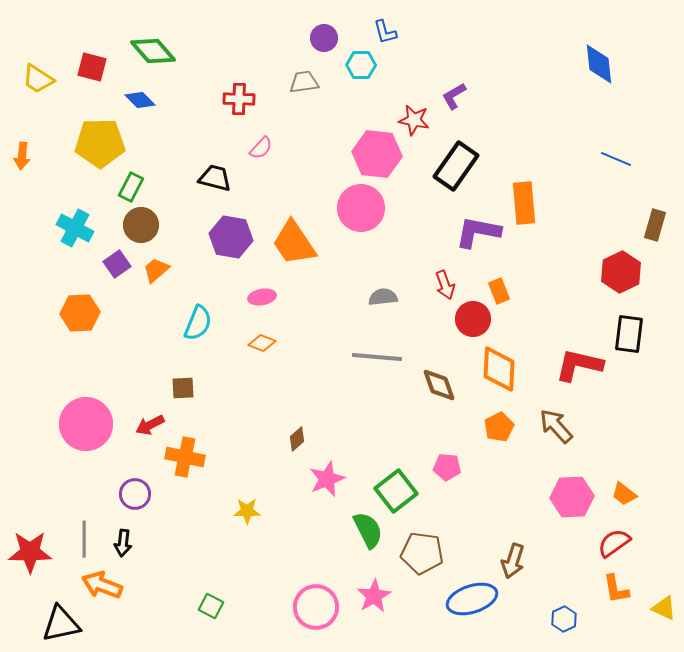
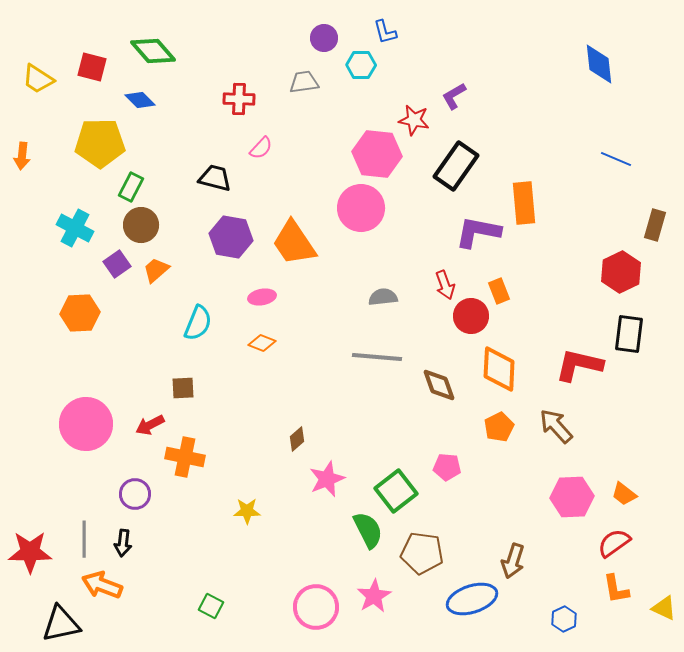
red circle at (473, 319): moved 2 px left, 3 px up
